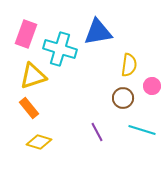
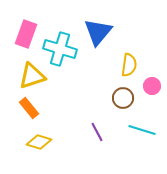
blue triangle: rotated 40 degrees counterclockwise
yellow triangle: moved 1 px left
